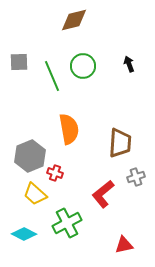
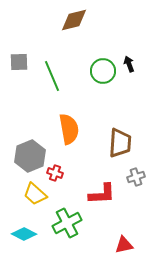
green circle: moved 20 px right, 5 px down
red L-shape: moved 1 px left; rotated 144 degrees counterclockwise
